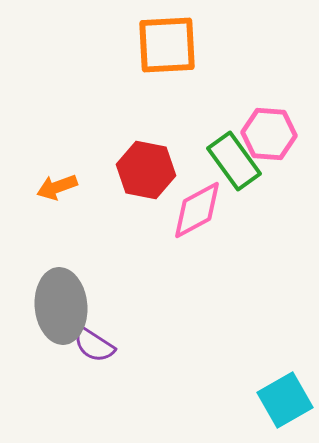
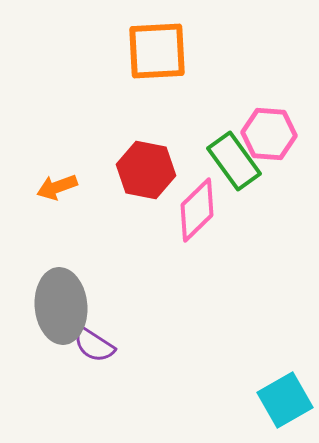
orange square: moved 10 px left, 6 px down
pink diamond: rotated 16 degrees counterclockwise
